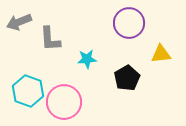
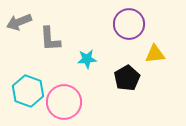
purple circle: moved 1 px down
yellow triangle: moved 6 px left
